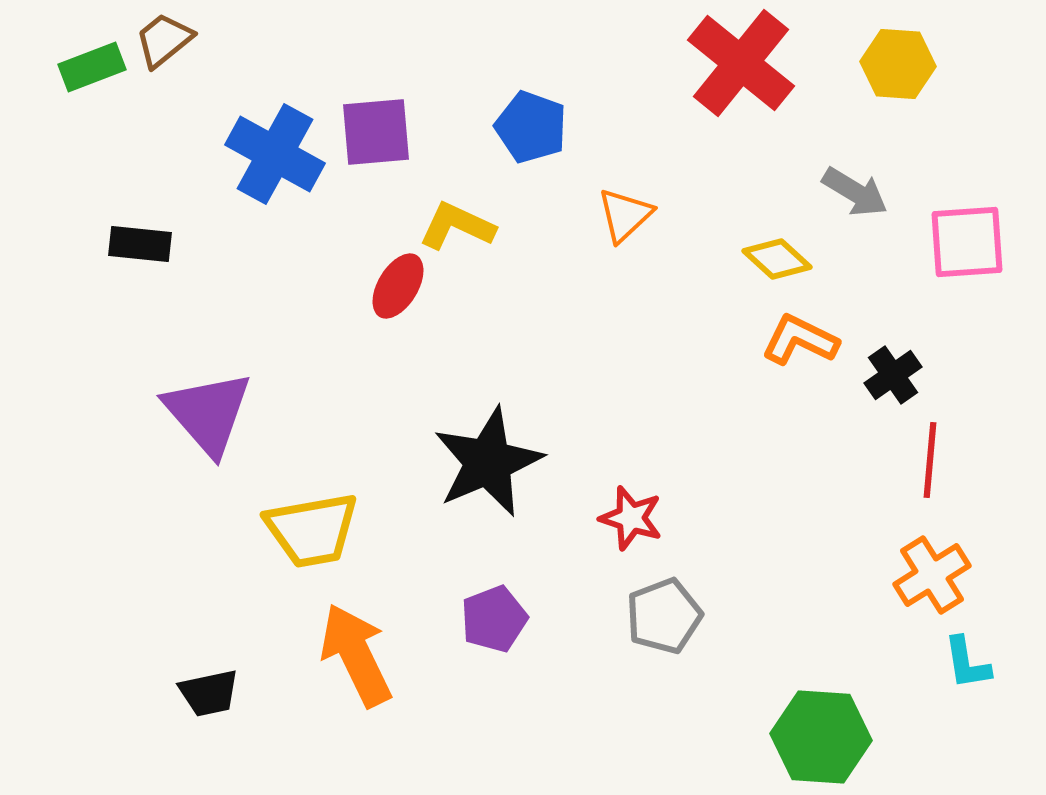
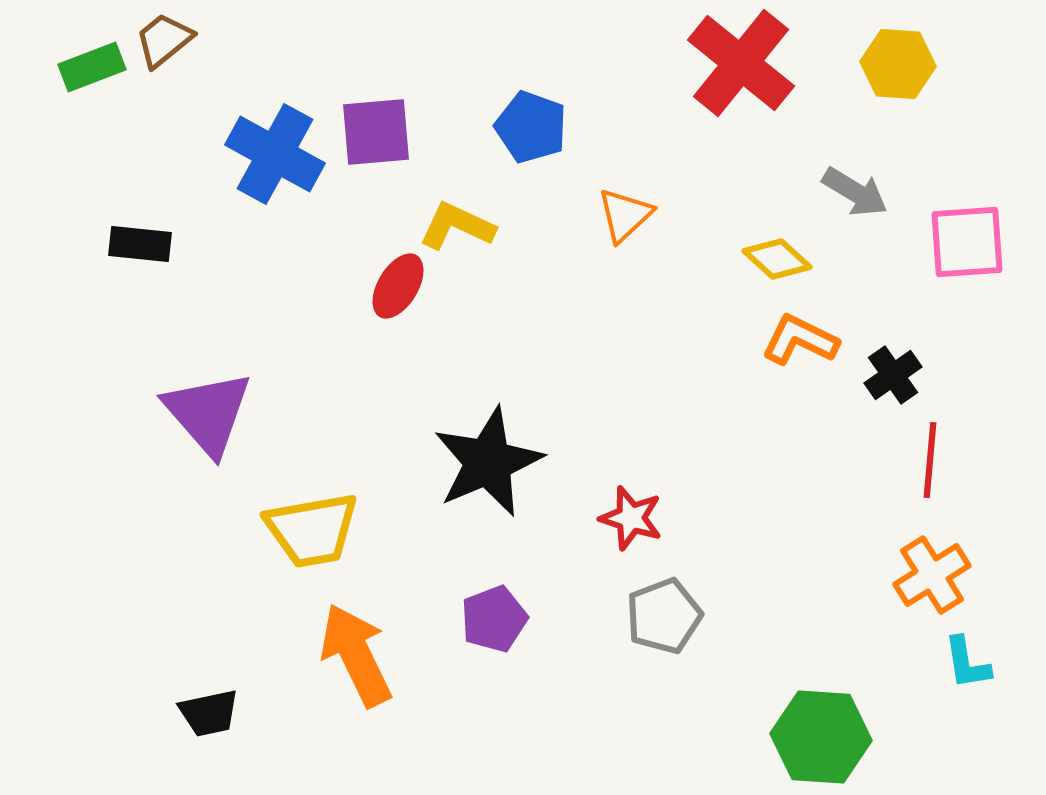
black trapezoid: moved 20 px down
